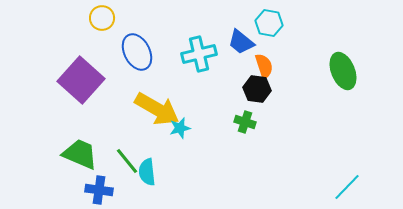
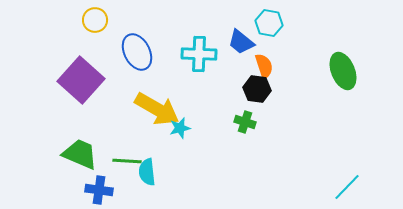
yellow circle: moved 7 px left, 2 px down
cyan cross: rotated 16 degrees clockwise
green line: rotated 48 degrees counterclockwise
